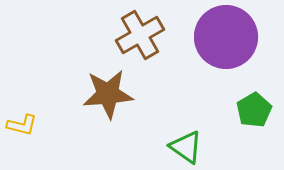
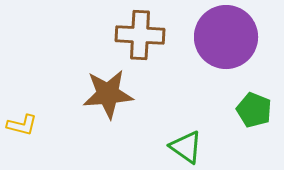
brown cross: rotated 33 degrees clockwise
green pentagon: rotated 20 degrees counterclockwise
